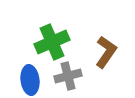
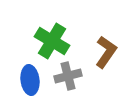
green cross: moved 1 px up; rotated 36 degrees counterclockwise
